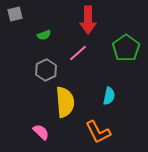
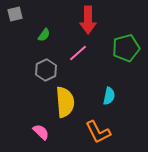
green semicircle: rotated 32 degrees counterclockwise
green pentagon: rotated 20 degrees clockwise
